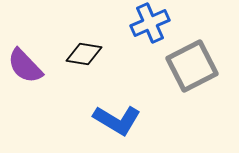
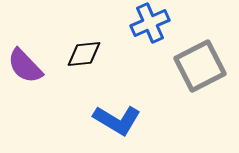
black diamond: rotated 15 degrees counterclockwise
gray square: moved 8 px right
